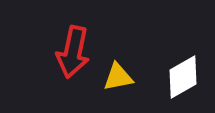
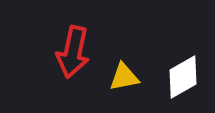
yellow triangle: moved 6 px right
